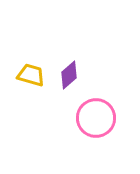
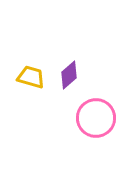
yellow trapezoid: moved 2 px down
